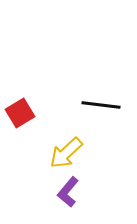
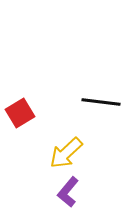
black line: moved 3 px up
